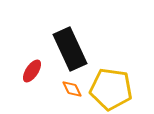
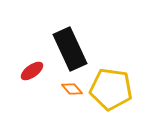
red ellipse: rotated 20 degrees clockwise
orange diamond: rotated 15 degrees counterclockwise
